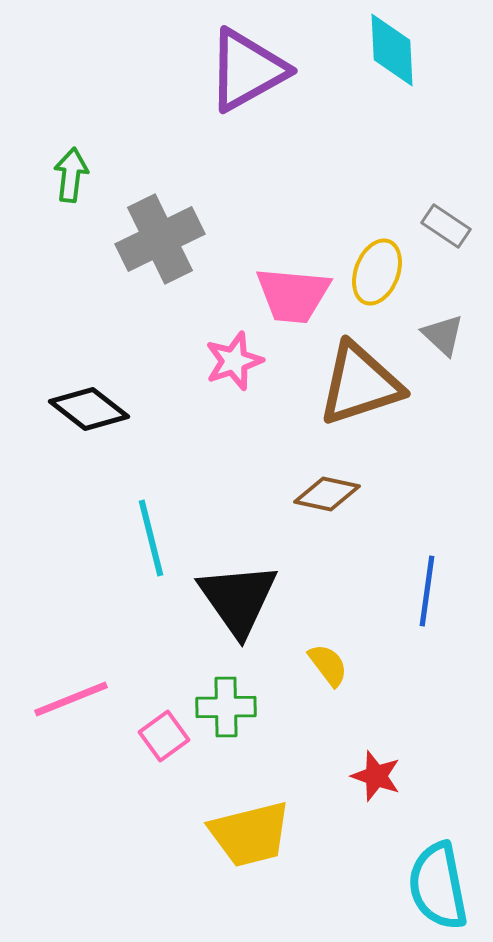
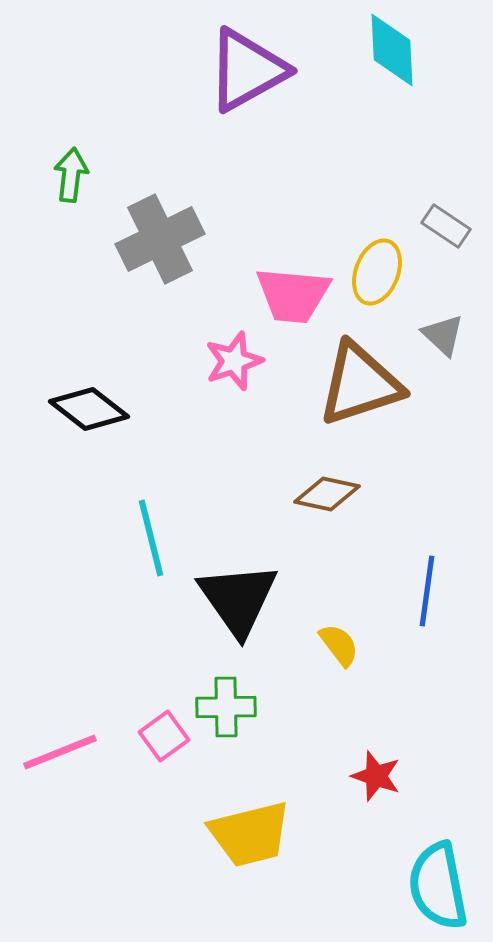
yellow semicircle: moved 11 px right, 20 px up
pink line: moved 11 px left, 53 px down
